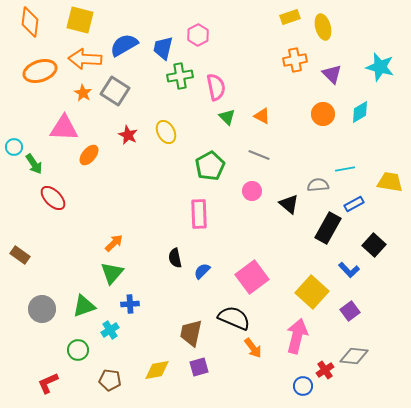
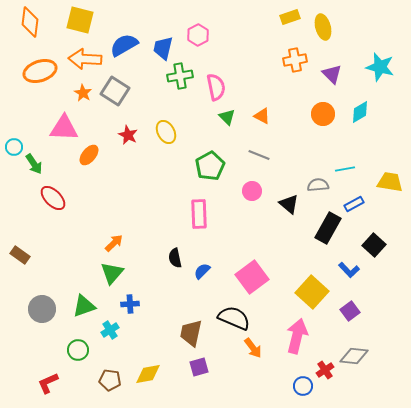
yellow diamond at (157, 370): moved 9 px left, 4 px down
